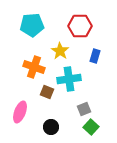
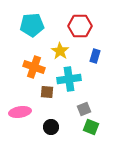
brown square: rotated 16 degrees counterclockwise
pink ellipse: rotated 60 degrees clockwise
green square: rotated 21 degrees counterclockwise
